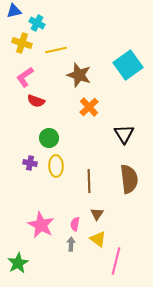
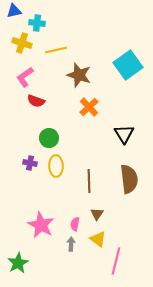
cyan cross: rotated 21 degrees counterclockwise
